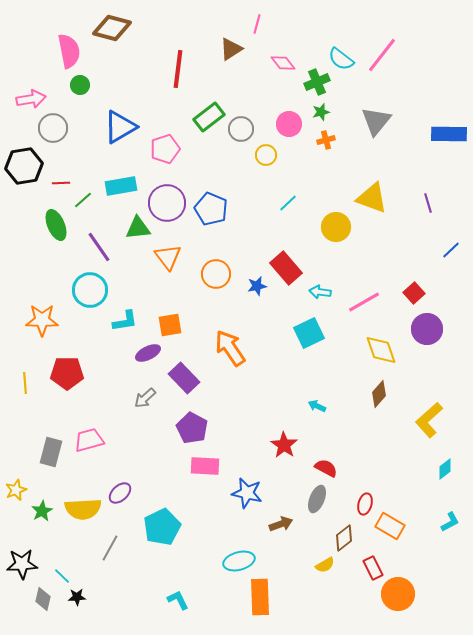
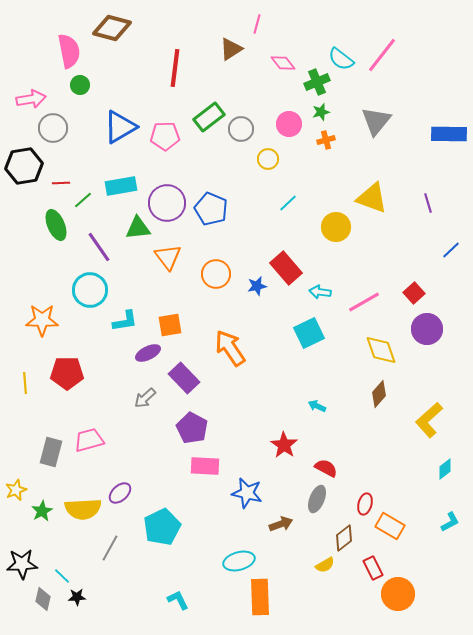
red line at (178, 69): moved 3 px left, 1 px up
pink pentagon at (165, 149): moved 13 px up; rotated 16 degrees clockwise
yellow circle at (266, 155): moved 2 px right, 4 px down
